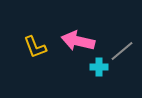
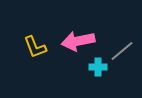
pink arrow: rotated 24 degrees counterclockwise
cyan cross: moved 1 px left
